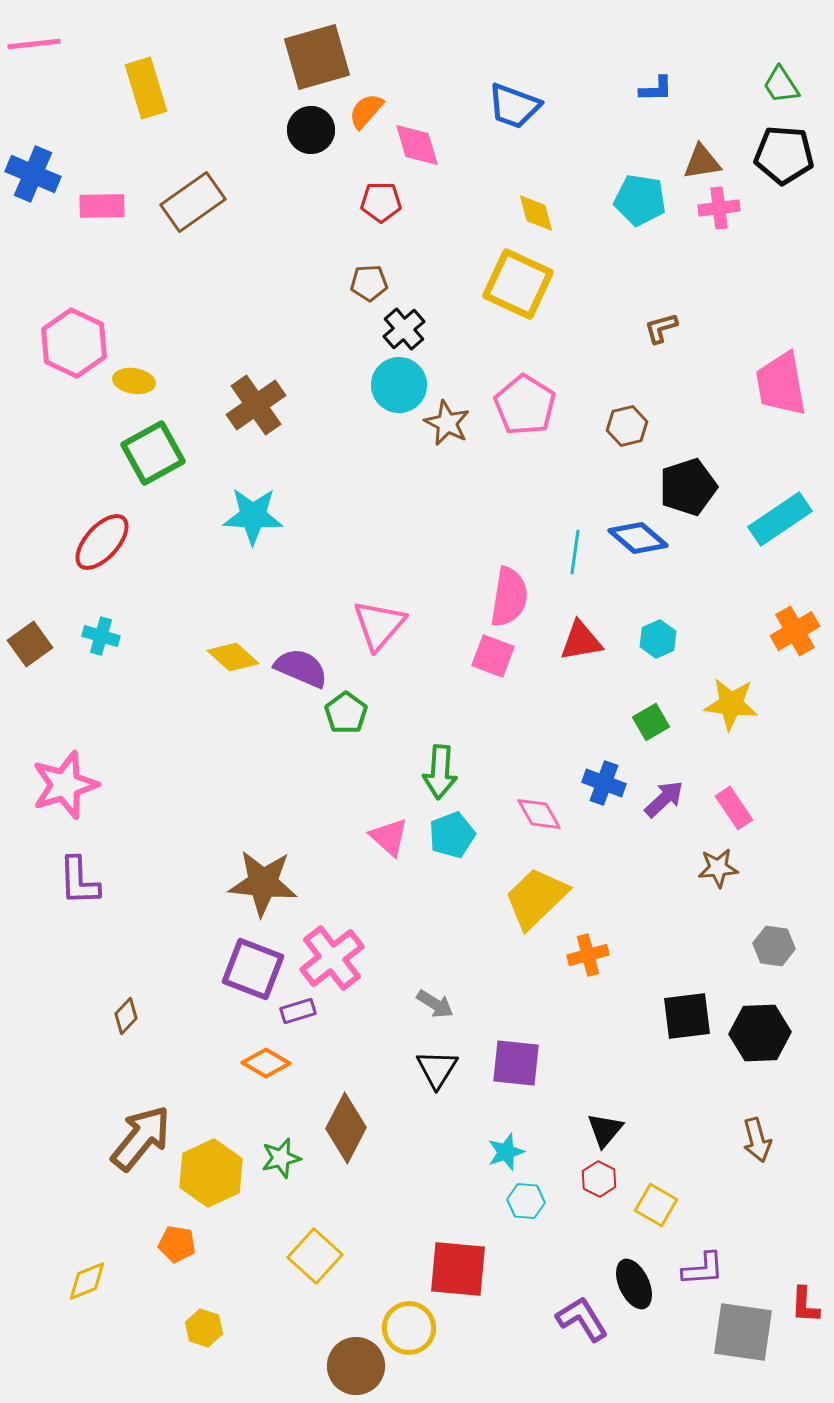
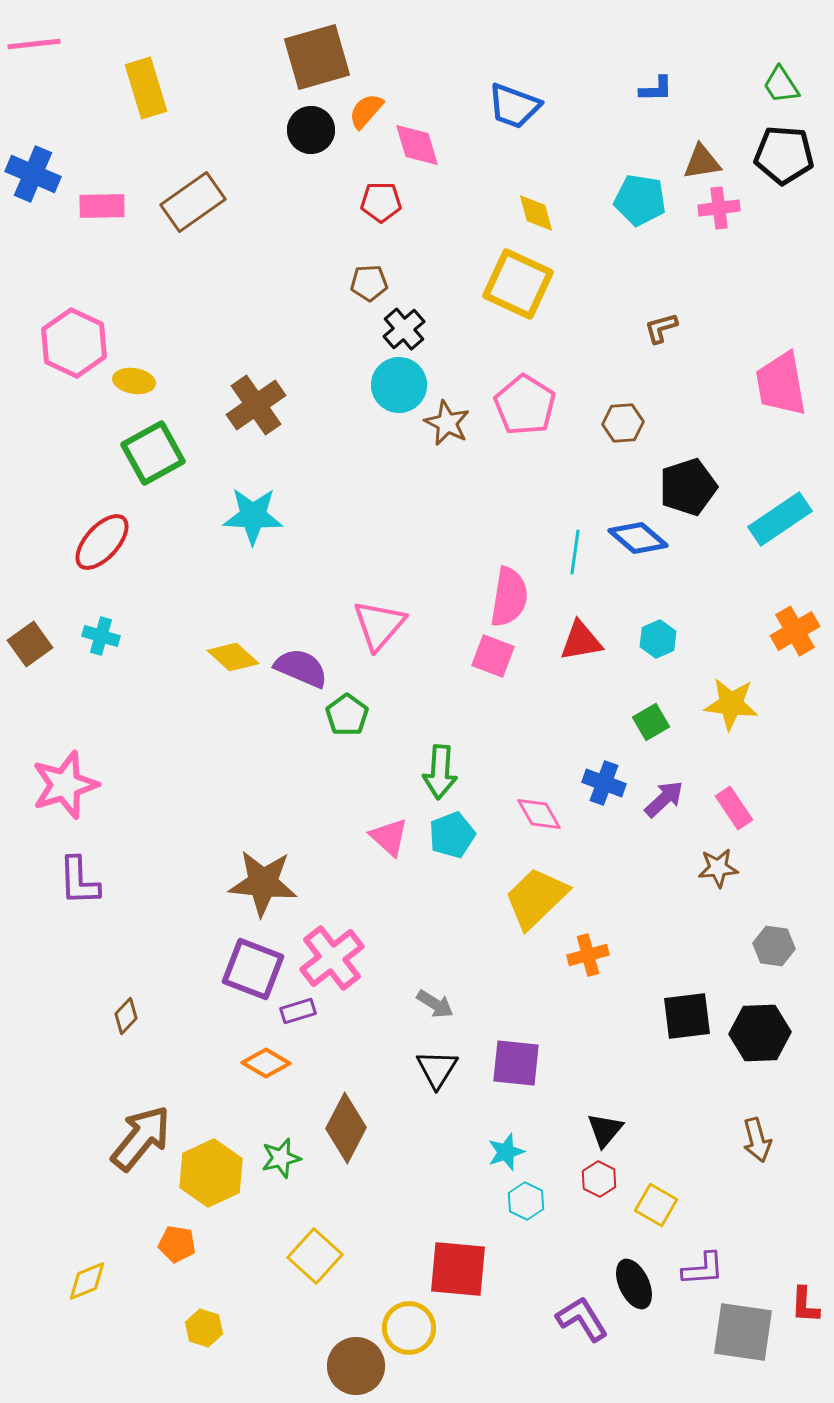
brown hexagon at (627, 426): moved 4 px left, 3 px up; rotated 9 degrees clockwise
green pentagon at (346, 713): moved 1 px right, 2 px down
cyan hexagon at (526, 1201): rotated 21 degrees clockwise
